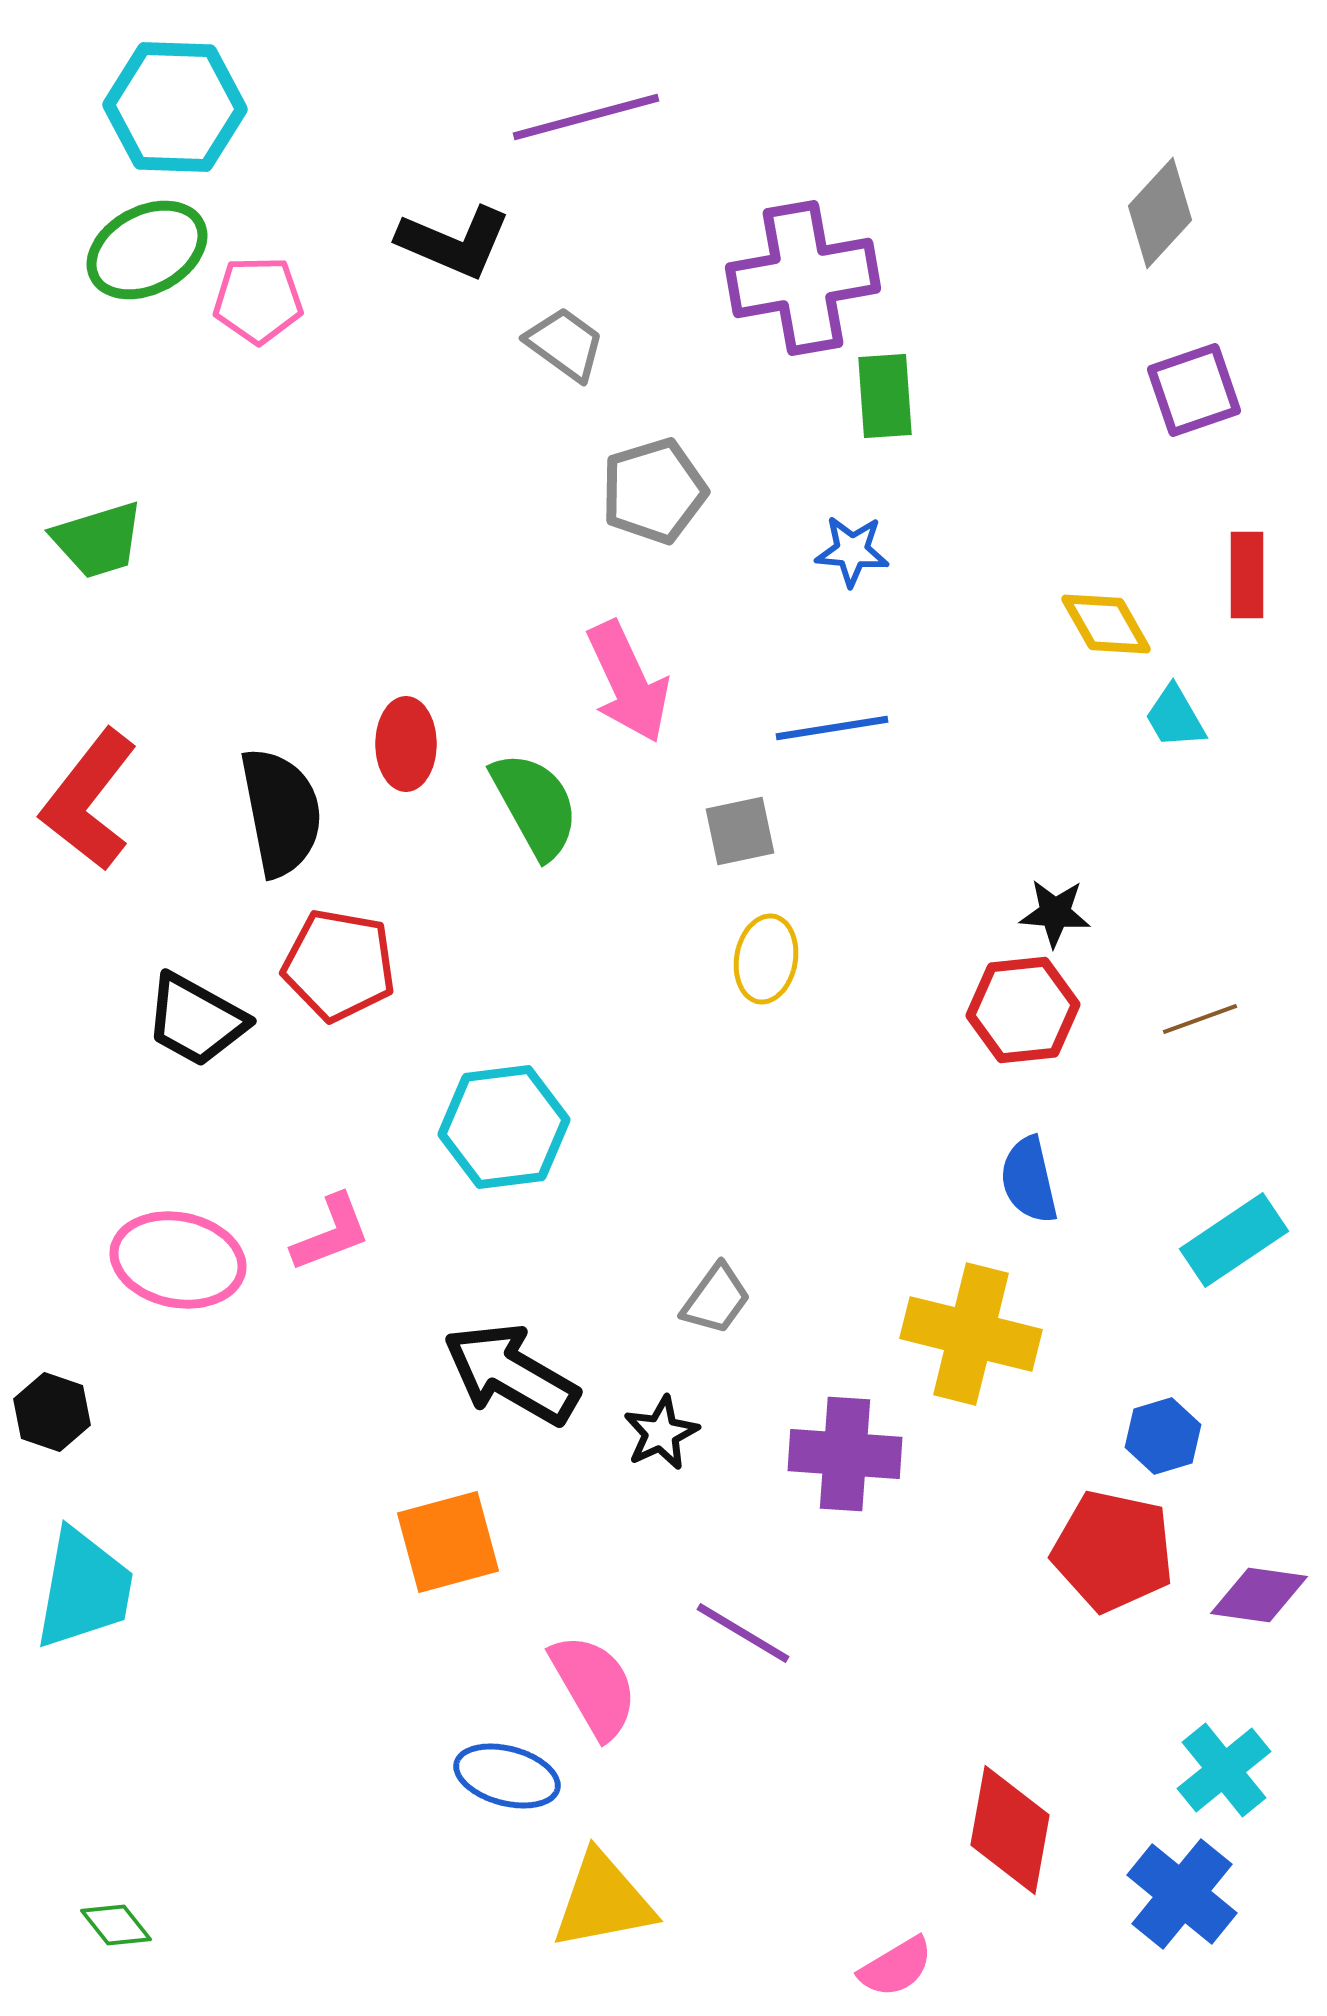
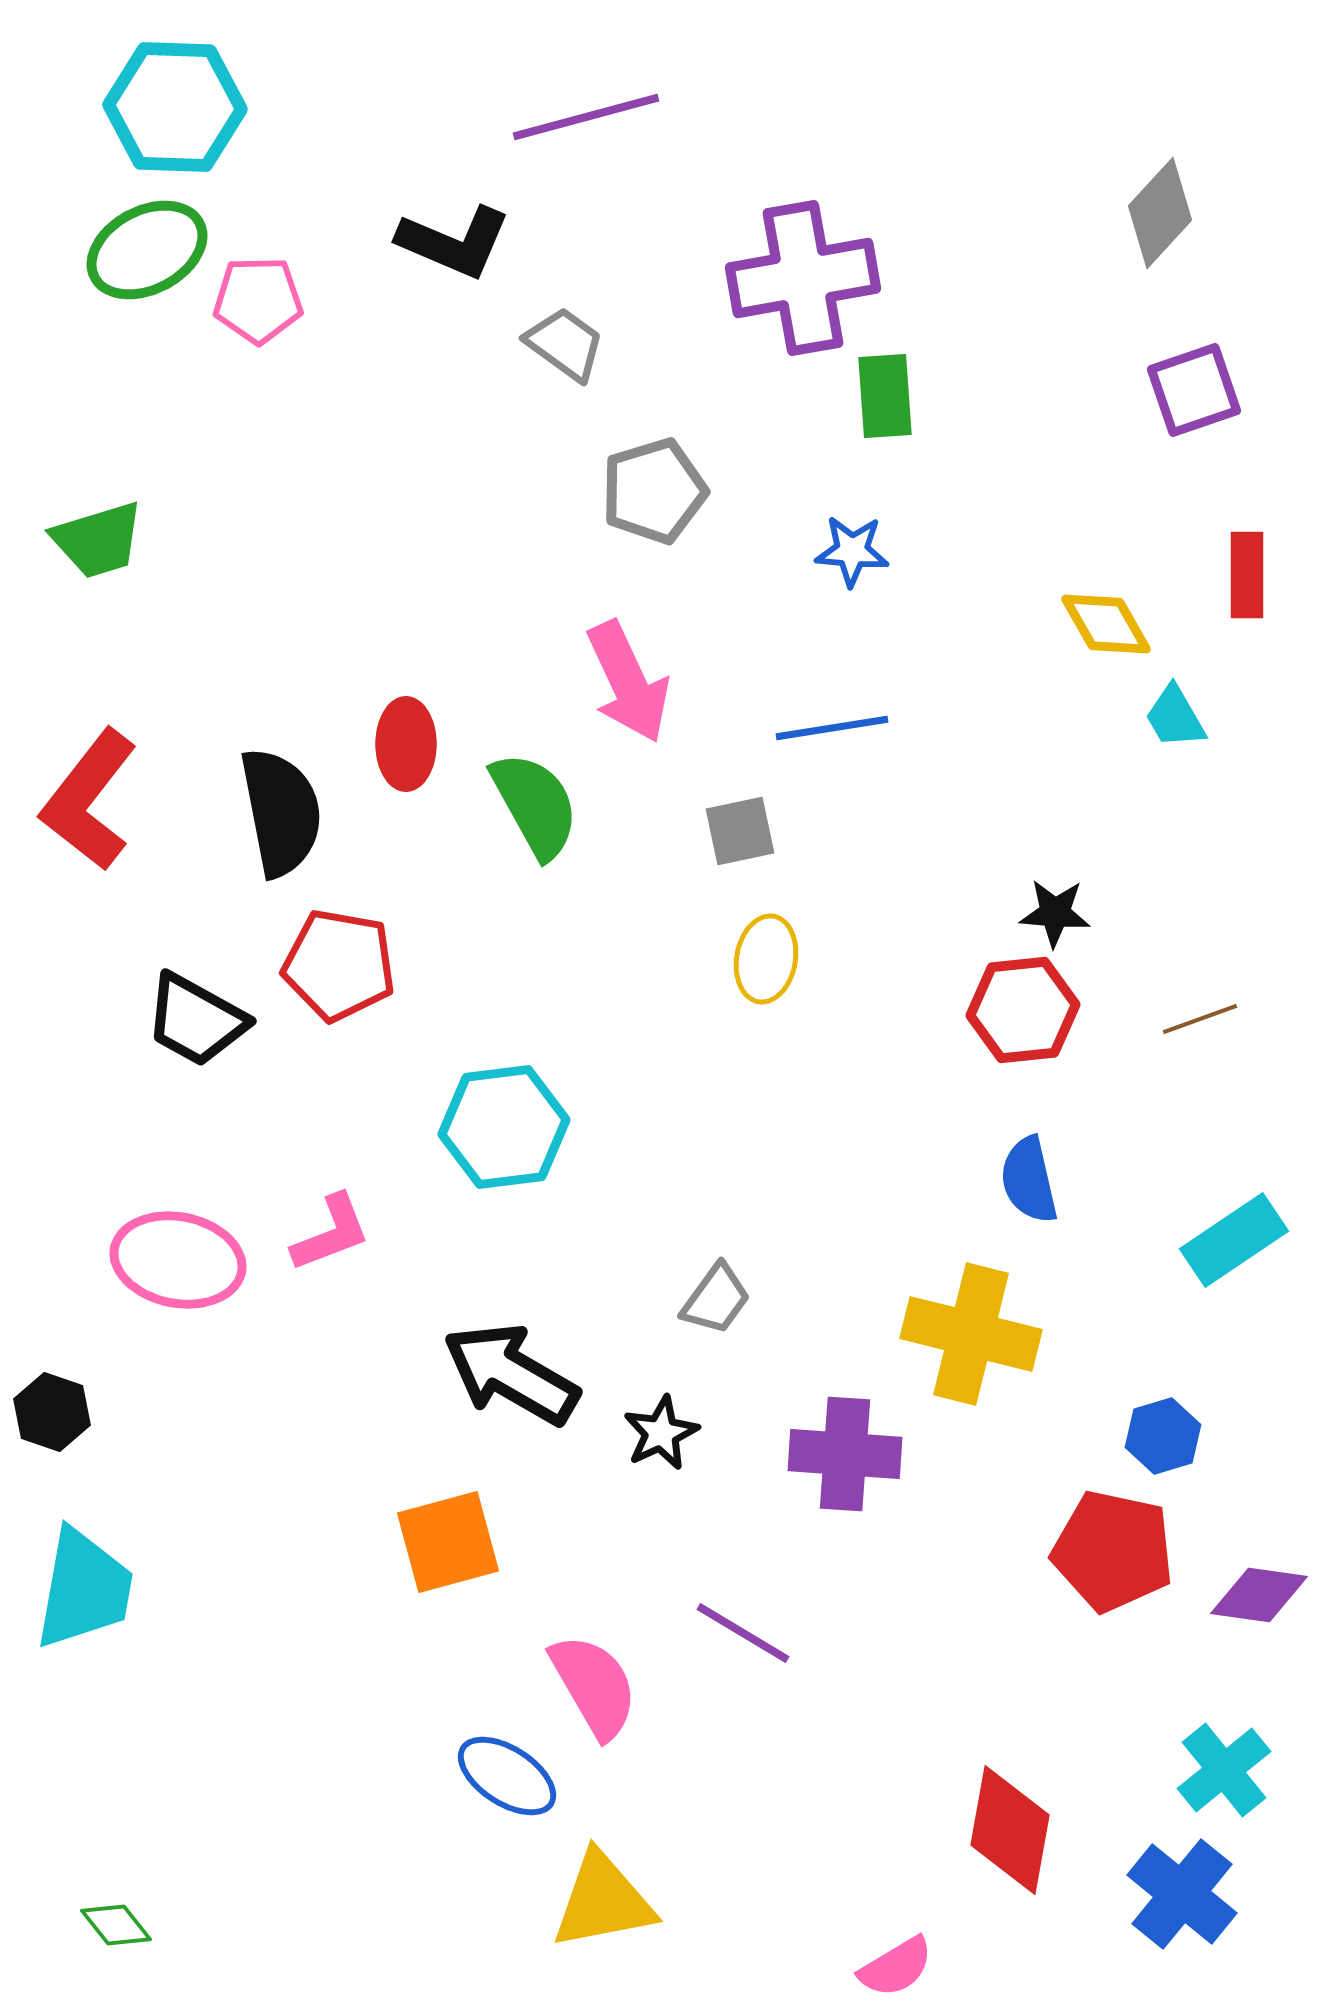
blue ellipse at (507, 1776): rotated 18 degrees clockwise
